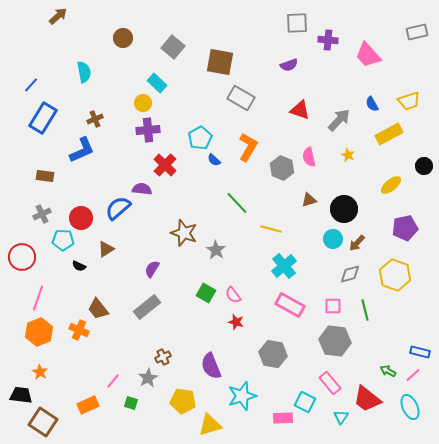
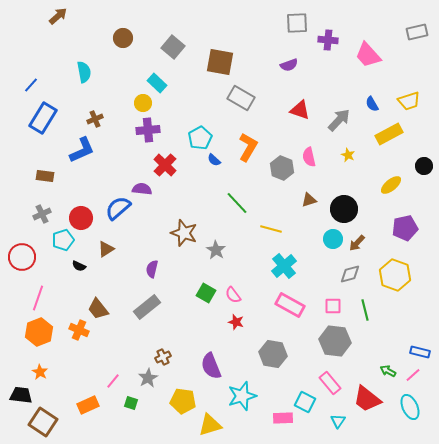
cyan pentagon at (63, 240): rotated 20 degrees counterclockwise
purple semicircle at (152, 269): rotated 18 degrees counterclockwise
cyan triangle at (341, 417): moved 3 px left, 4 px down
